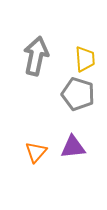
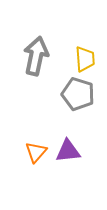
purple triangle: moved 5 px left, 4 px down
